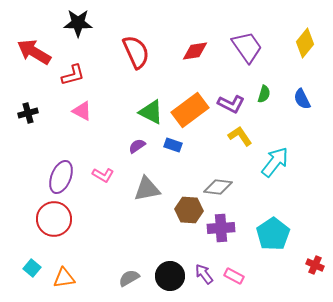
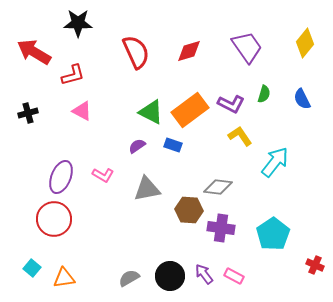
red diamond: moved 6 px left; rotated 8 degrees counterclockwise
purple cross: rotated 12 degrees clockwise
